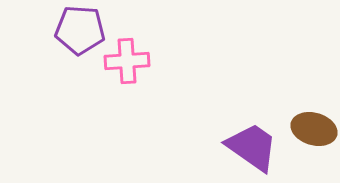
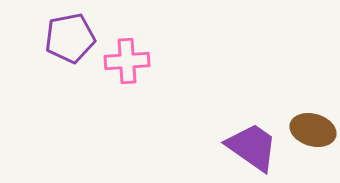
purple pentagon: moved 10 px left, 8 px down; rotated 15 degrees counterclockwise
brown ellipse: moved 1 px left, 1 px down
